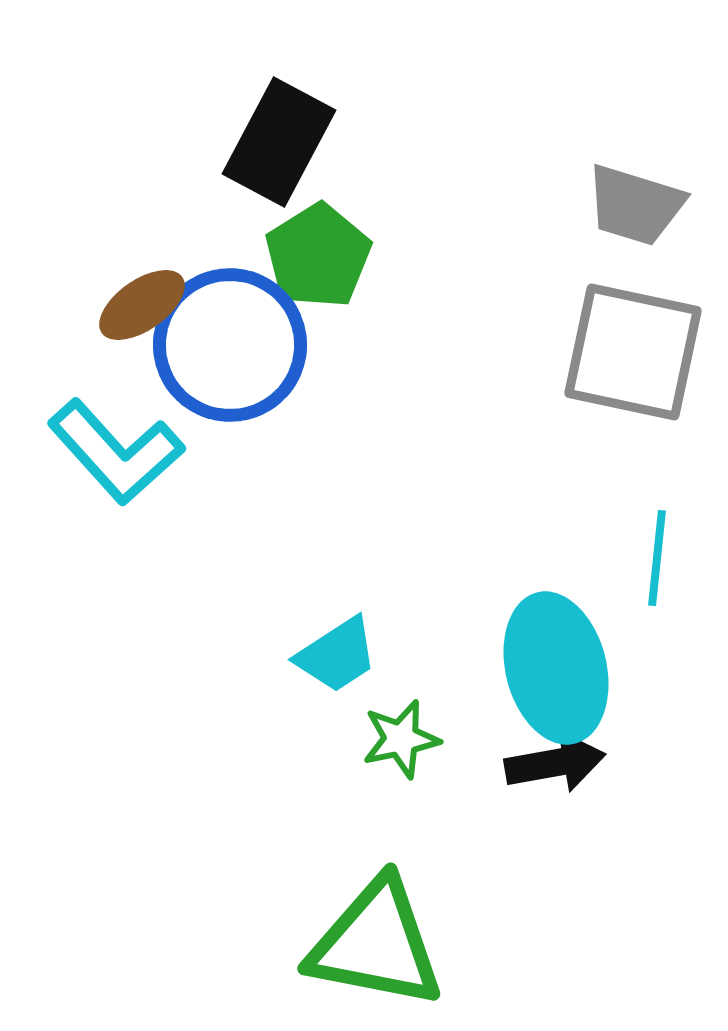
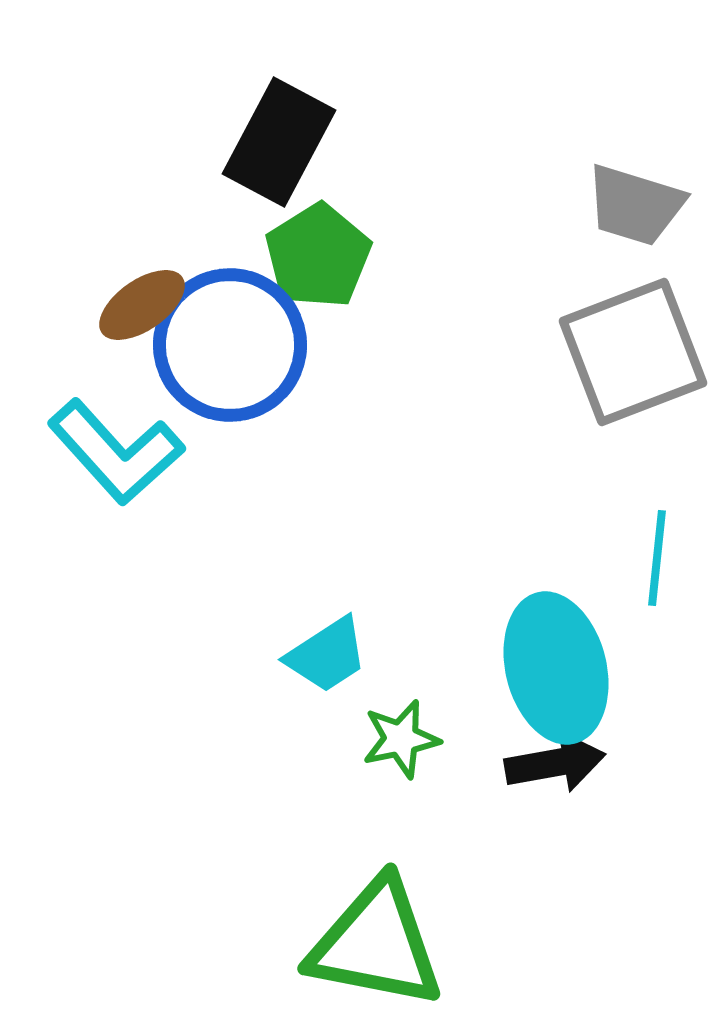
gray square: rotated 33 degrees counterclockwise
cyan trapezoid: moved 10 px left
